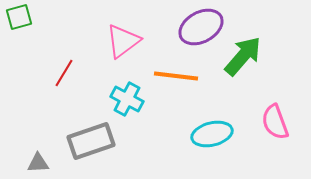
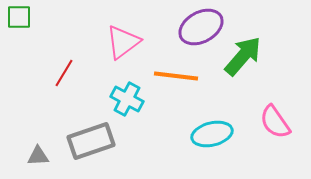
green square: rotated 16 degrees clockwise
pink triangle: moved 1 px down
pink semicircle: rotated 15 degrees counterclockwise
gray triangle: moved 7 px up
